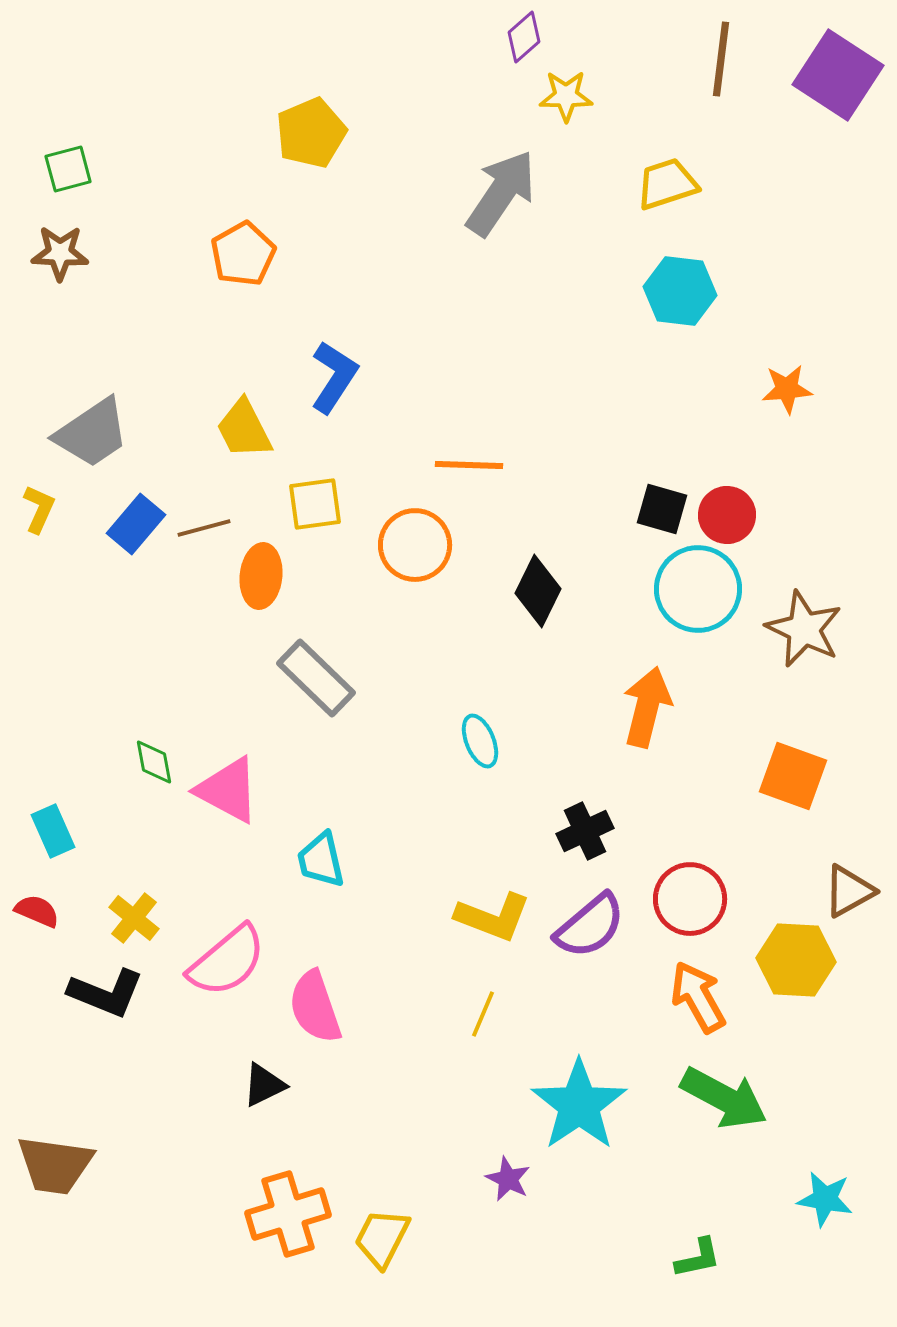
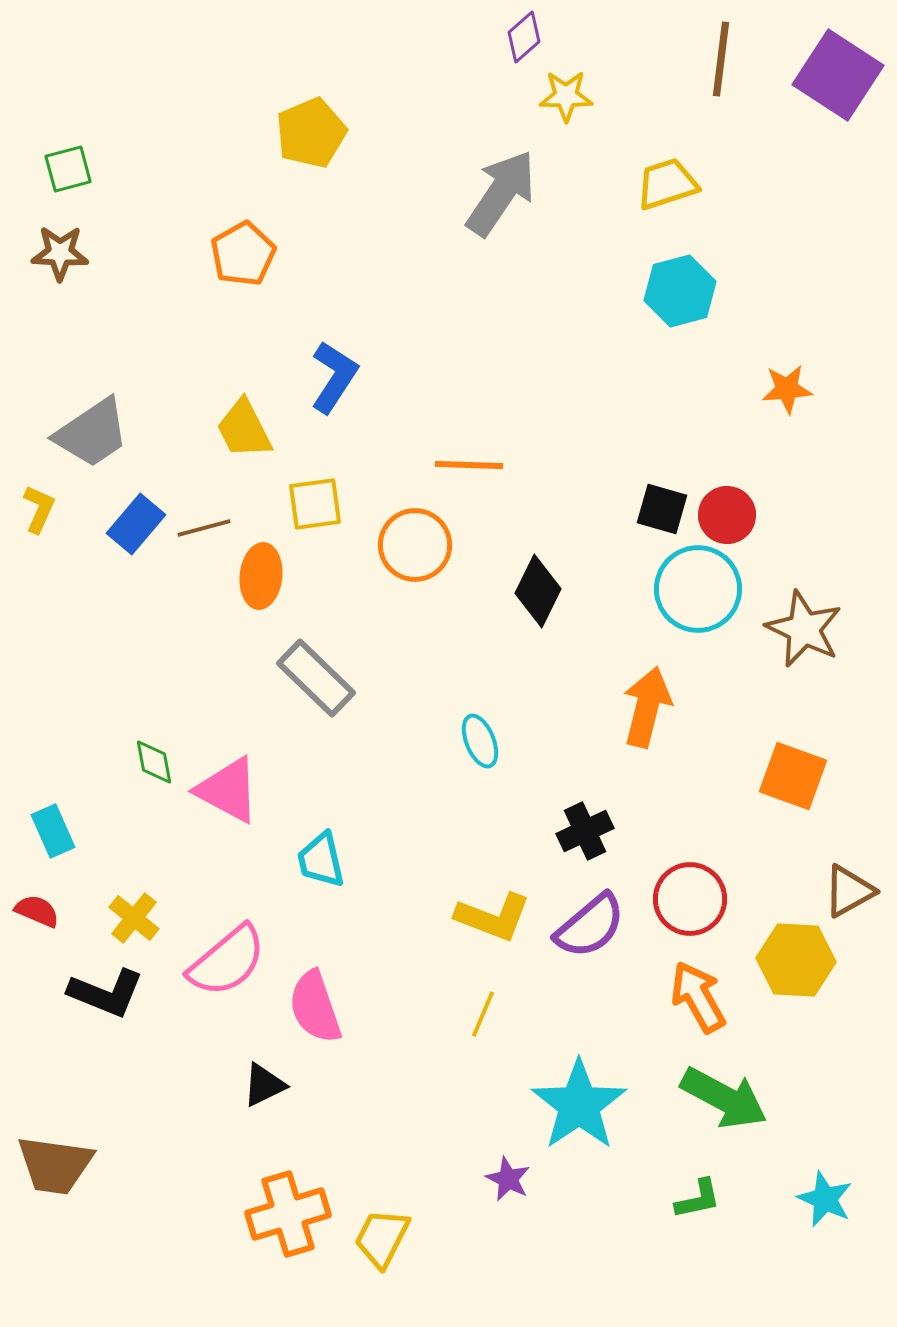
cyan hexagon at (680, 291): rotated 22 degrees counterclockwise
cyan star at (825, 1199): rotated 14 degrees clockwise
green L-shape at (698, 1258): moved 59 px up
